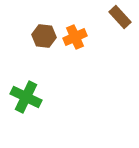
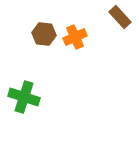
brown hexagon: moved 2 px up
green cross: moved 2 px left; rotated 8 degrees counterclockwise
